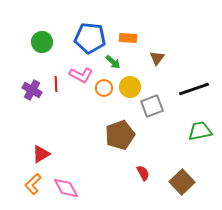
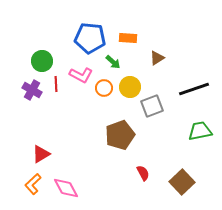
green circle: moved 19 px down
brown triangle: rotated 21 degrees clockwise
